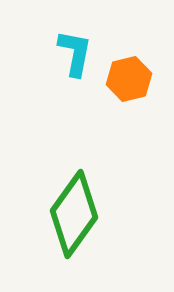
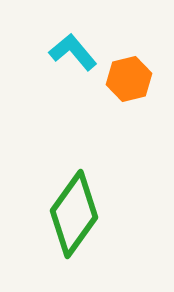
cyan L-shape: moved 2 px left, 1 px up; rotated 51 degrees counterclockwise
